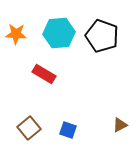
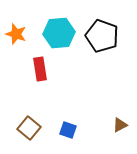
orange star: rotated 15 degrees clockwise
red rectangle: moved 4 px left, 5 px up; rotated 50 degrees clockwise
brown square: rotated 10 degrees counterclockwise
